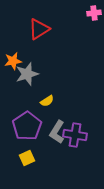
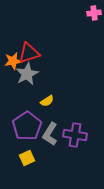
red triangle: moved 10 px left, 24 px down; rotated 15 degrees clockwise
gray star: rotated 10 degrees counterclockwise
gray L-shape: moved 7 px left, 2 px down
